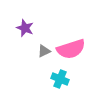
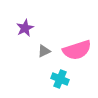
purple star: rotated 24 degrees clockwise
pink semicircle: moved 6 px right, 1 px down
